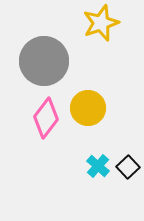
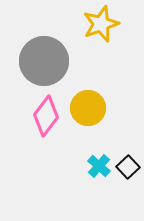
yellow star: moved 1 px down
pink diamond: moved 2 px up
cyan cross: moved 1 px right
